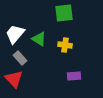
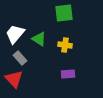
purple rectangle: moved 6 px left, 2 px up
